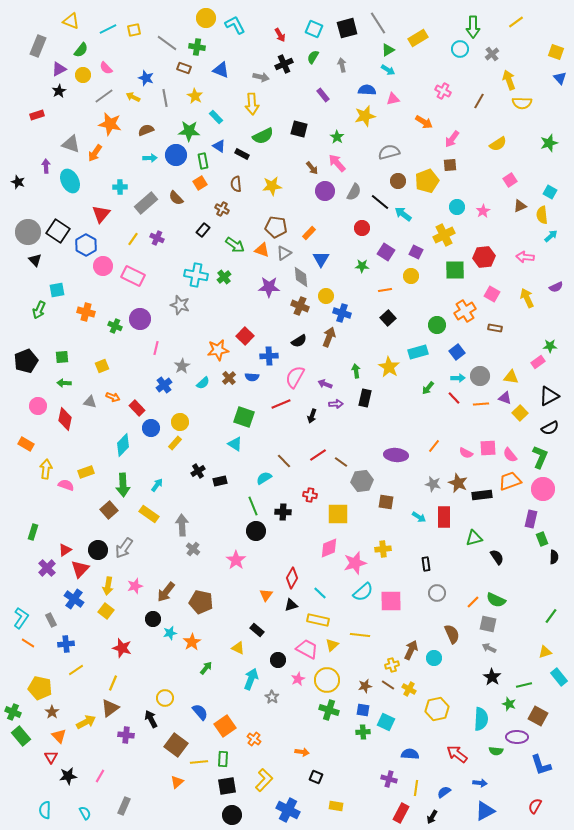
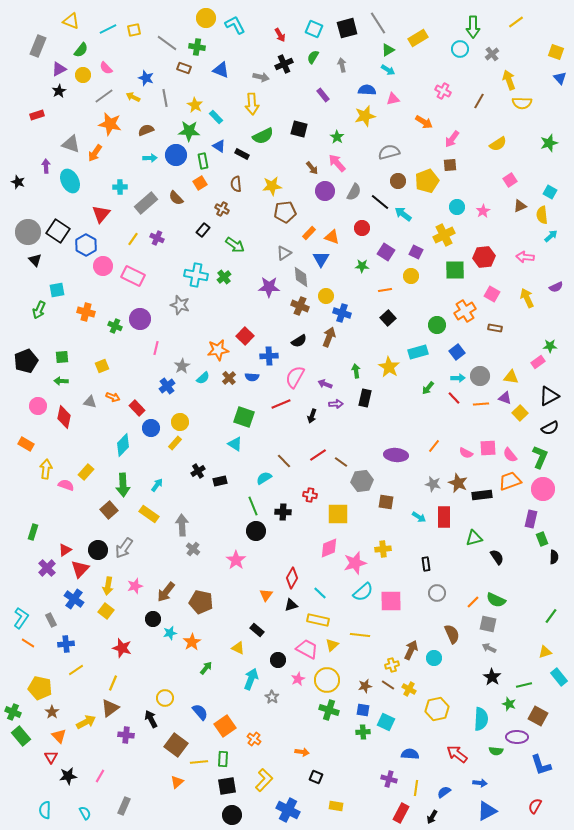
yellow star at (195, 96): moved 9 px down
brown pentagon at (276, 227): moved 9 px right, 15 px up; rotated 15 degrees counterclockwise
orange triangle at (262, 250): moved 70 px right, 13 px up
green arrow at (64, 383): moved 3 px left, 2 px up
cyan semicircle at (203, 383): moved 5 px up
blue cross at (164, 385): moved 3 px right, 1 px down
red diamond at (65, 419): moved 1 px left, 2 px up
yellow rectangle at (86, 472): rotated 28 degrees counterclockwise
blue triangle at (485, 811): moved 2 px right
